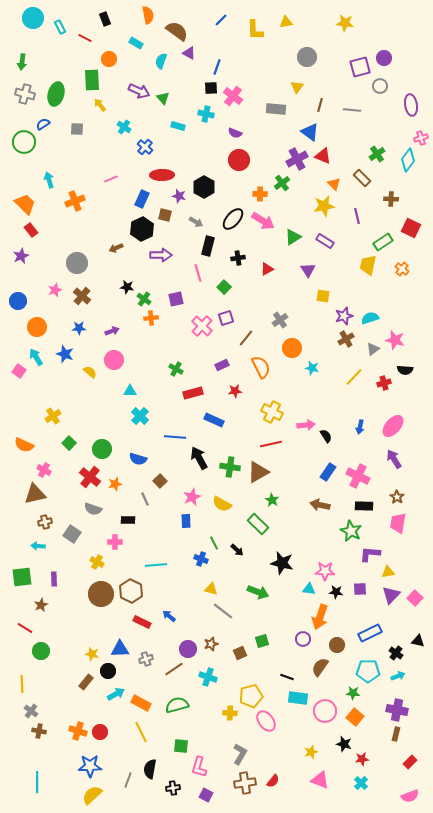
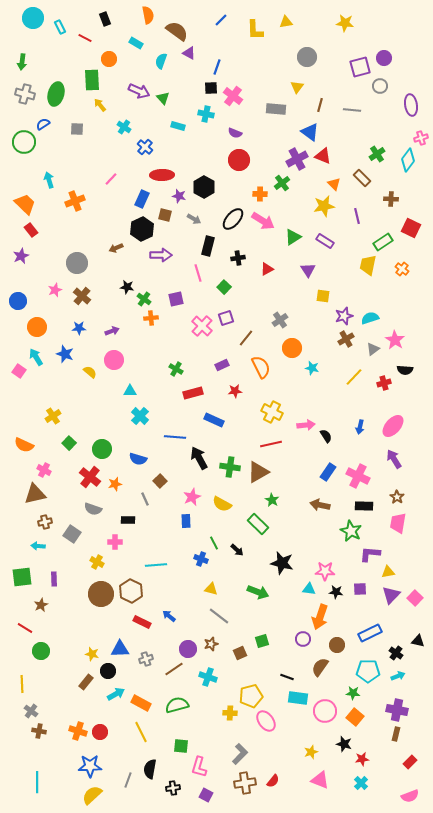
pink line at (111, 179): rotated 24 degrees counterclockwise
gray arrow at (196, 222): moved 2 px left, 3 px up
pink star at (395, 340): rotated 18 degrees clockwise
gray line at (223, 611): moved 4 px left, 5 px down
gray L-shape at (240, 754): rotated 15 degrees clockwise
